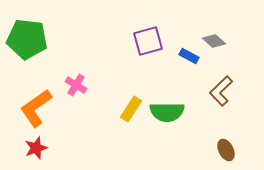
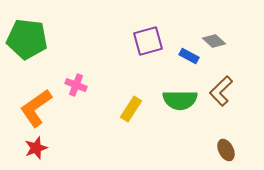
pink cross: rotated 10 degrees counterclockwise
green semicircle: moved 13 px right, 12 px up
